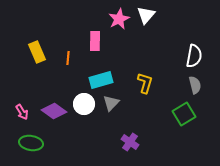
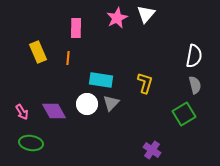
white triangle: moved 1 px up
pink star: moved 2 px left, 1 px up
pink rectangle: moved 19 px left, 13 px up
yellow rectangle: moved 1 px right
cyan rectangle: rotated 25 degrees clockwise
white circle: moved 3 px right
purple diamond: rotated 25 degrees clockwise
purple cross: moved 22 px right, 8 px down
